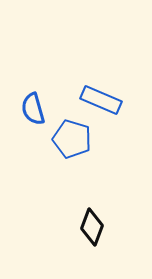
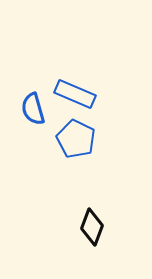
blue rectangle: moved 26 px left, 6 px up
blue pentagon: moved 4 px right; rotated 9 degrees clockwise
